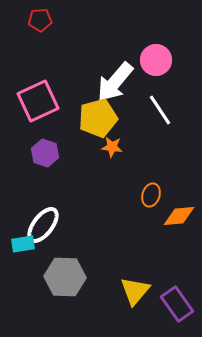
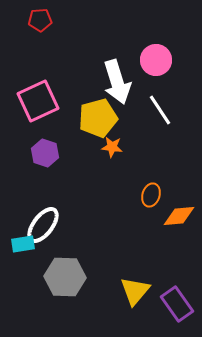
white arrow: moved 2 px right; rotated 57 degrees counterclockwise
